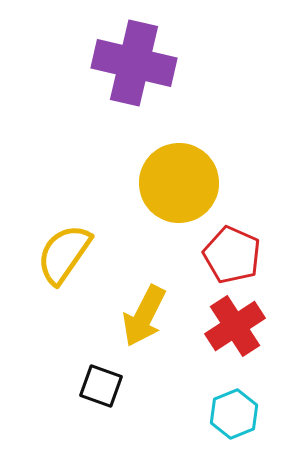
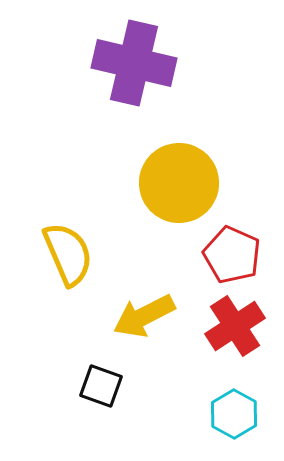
yellow semicircle: moved 4 px right; rotated 122 degrees clockwise
yellow arrow: rotated 36 degrees clockwise
cyan hexagon: rotated 9 degrees counterclockwise
